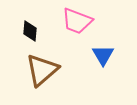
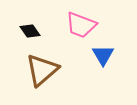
pink trapezoid: moved 4 px right, 4 px down
black diamond: rotated 40 degrees counterclockwise
